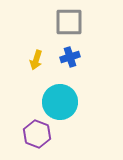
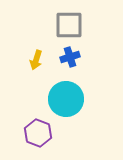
gray square: moved 3 px down
cyan circle: moved 6 px right, 3 px up
purple hexagon: moved 1 px right, 1 px up
